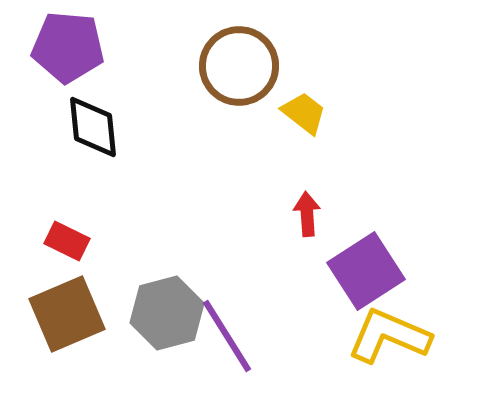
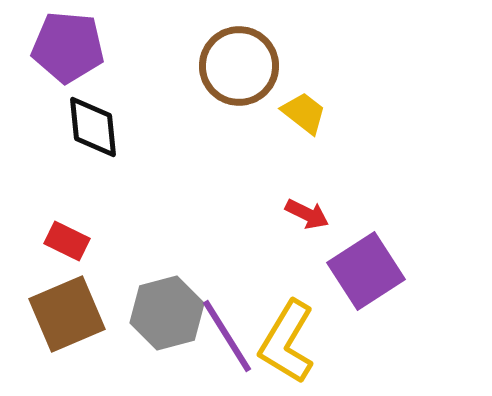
red arrow: rotated 120 degrees clockwise
yellow L-shape: moved 102 px left, 6 px down; rotated 82 degrees counterclockwise
